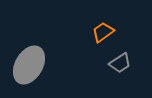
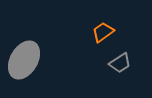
gray ellipse: moved 5 px left, 5 px up
